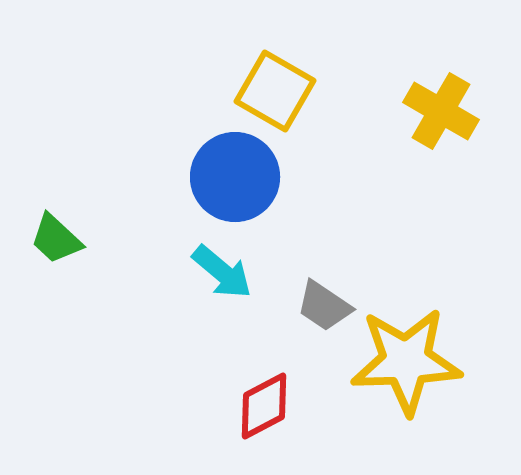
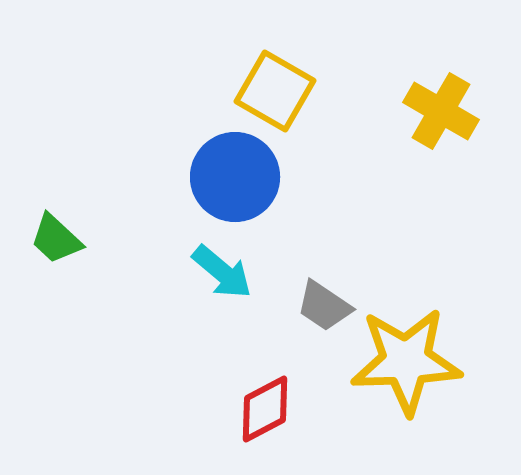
red diamond: moved 1 px right, 3 px down
